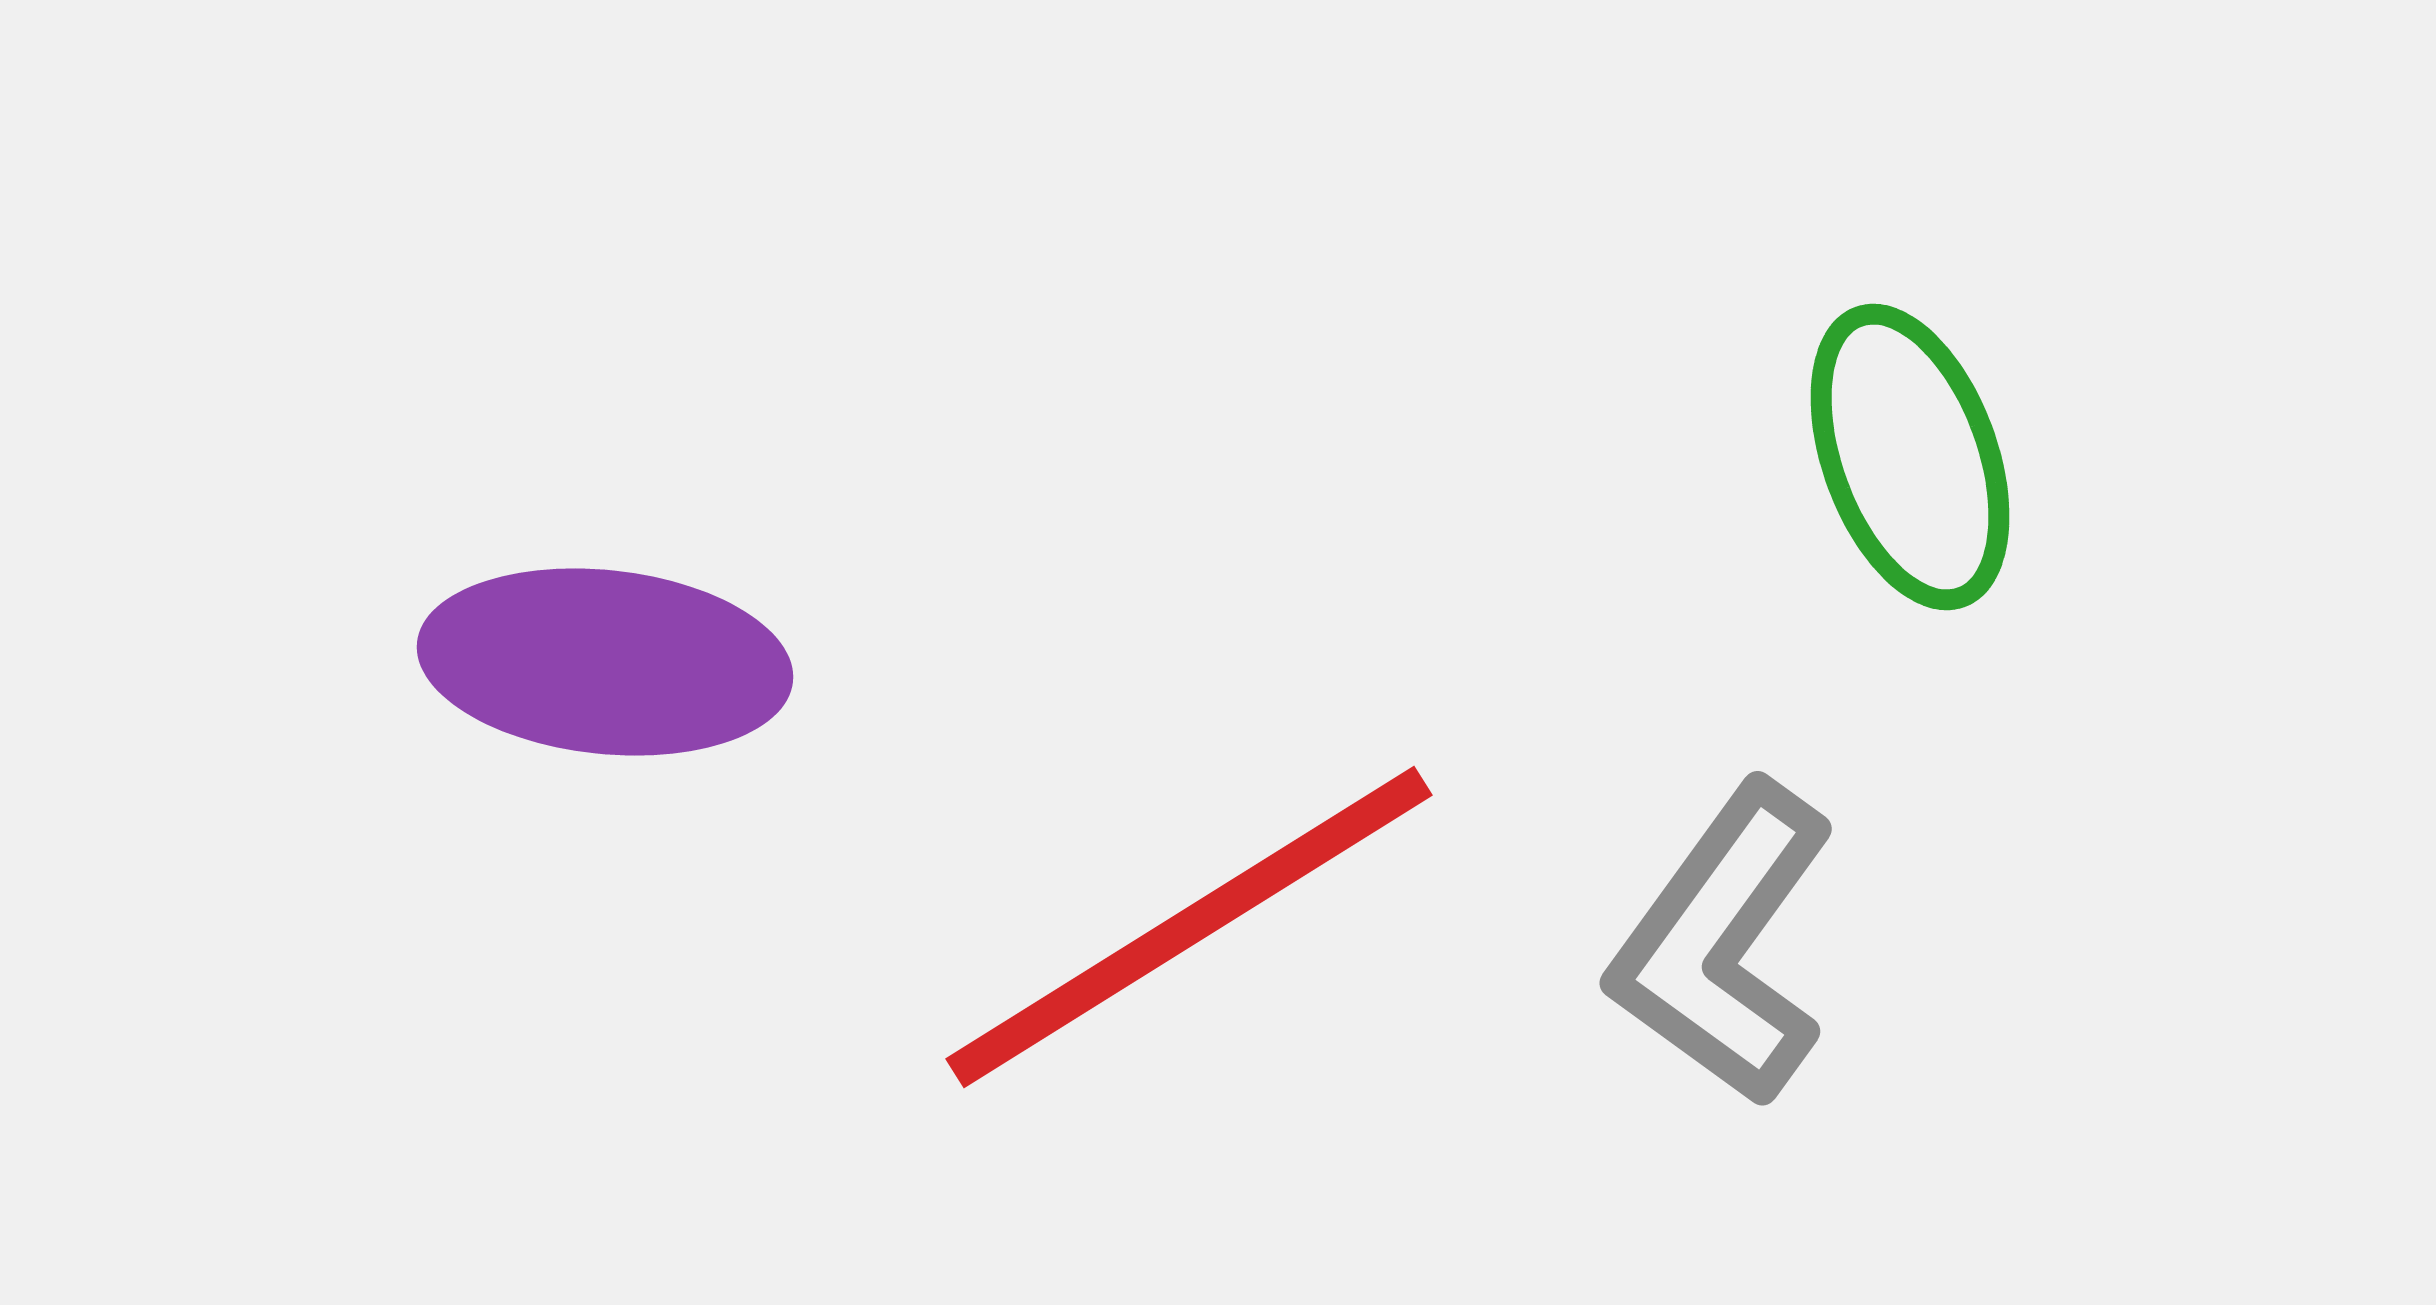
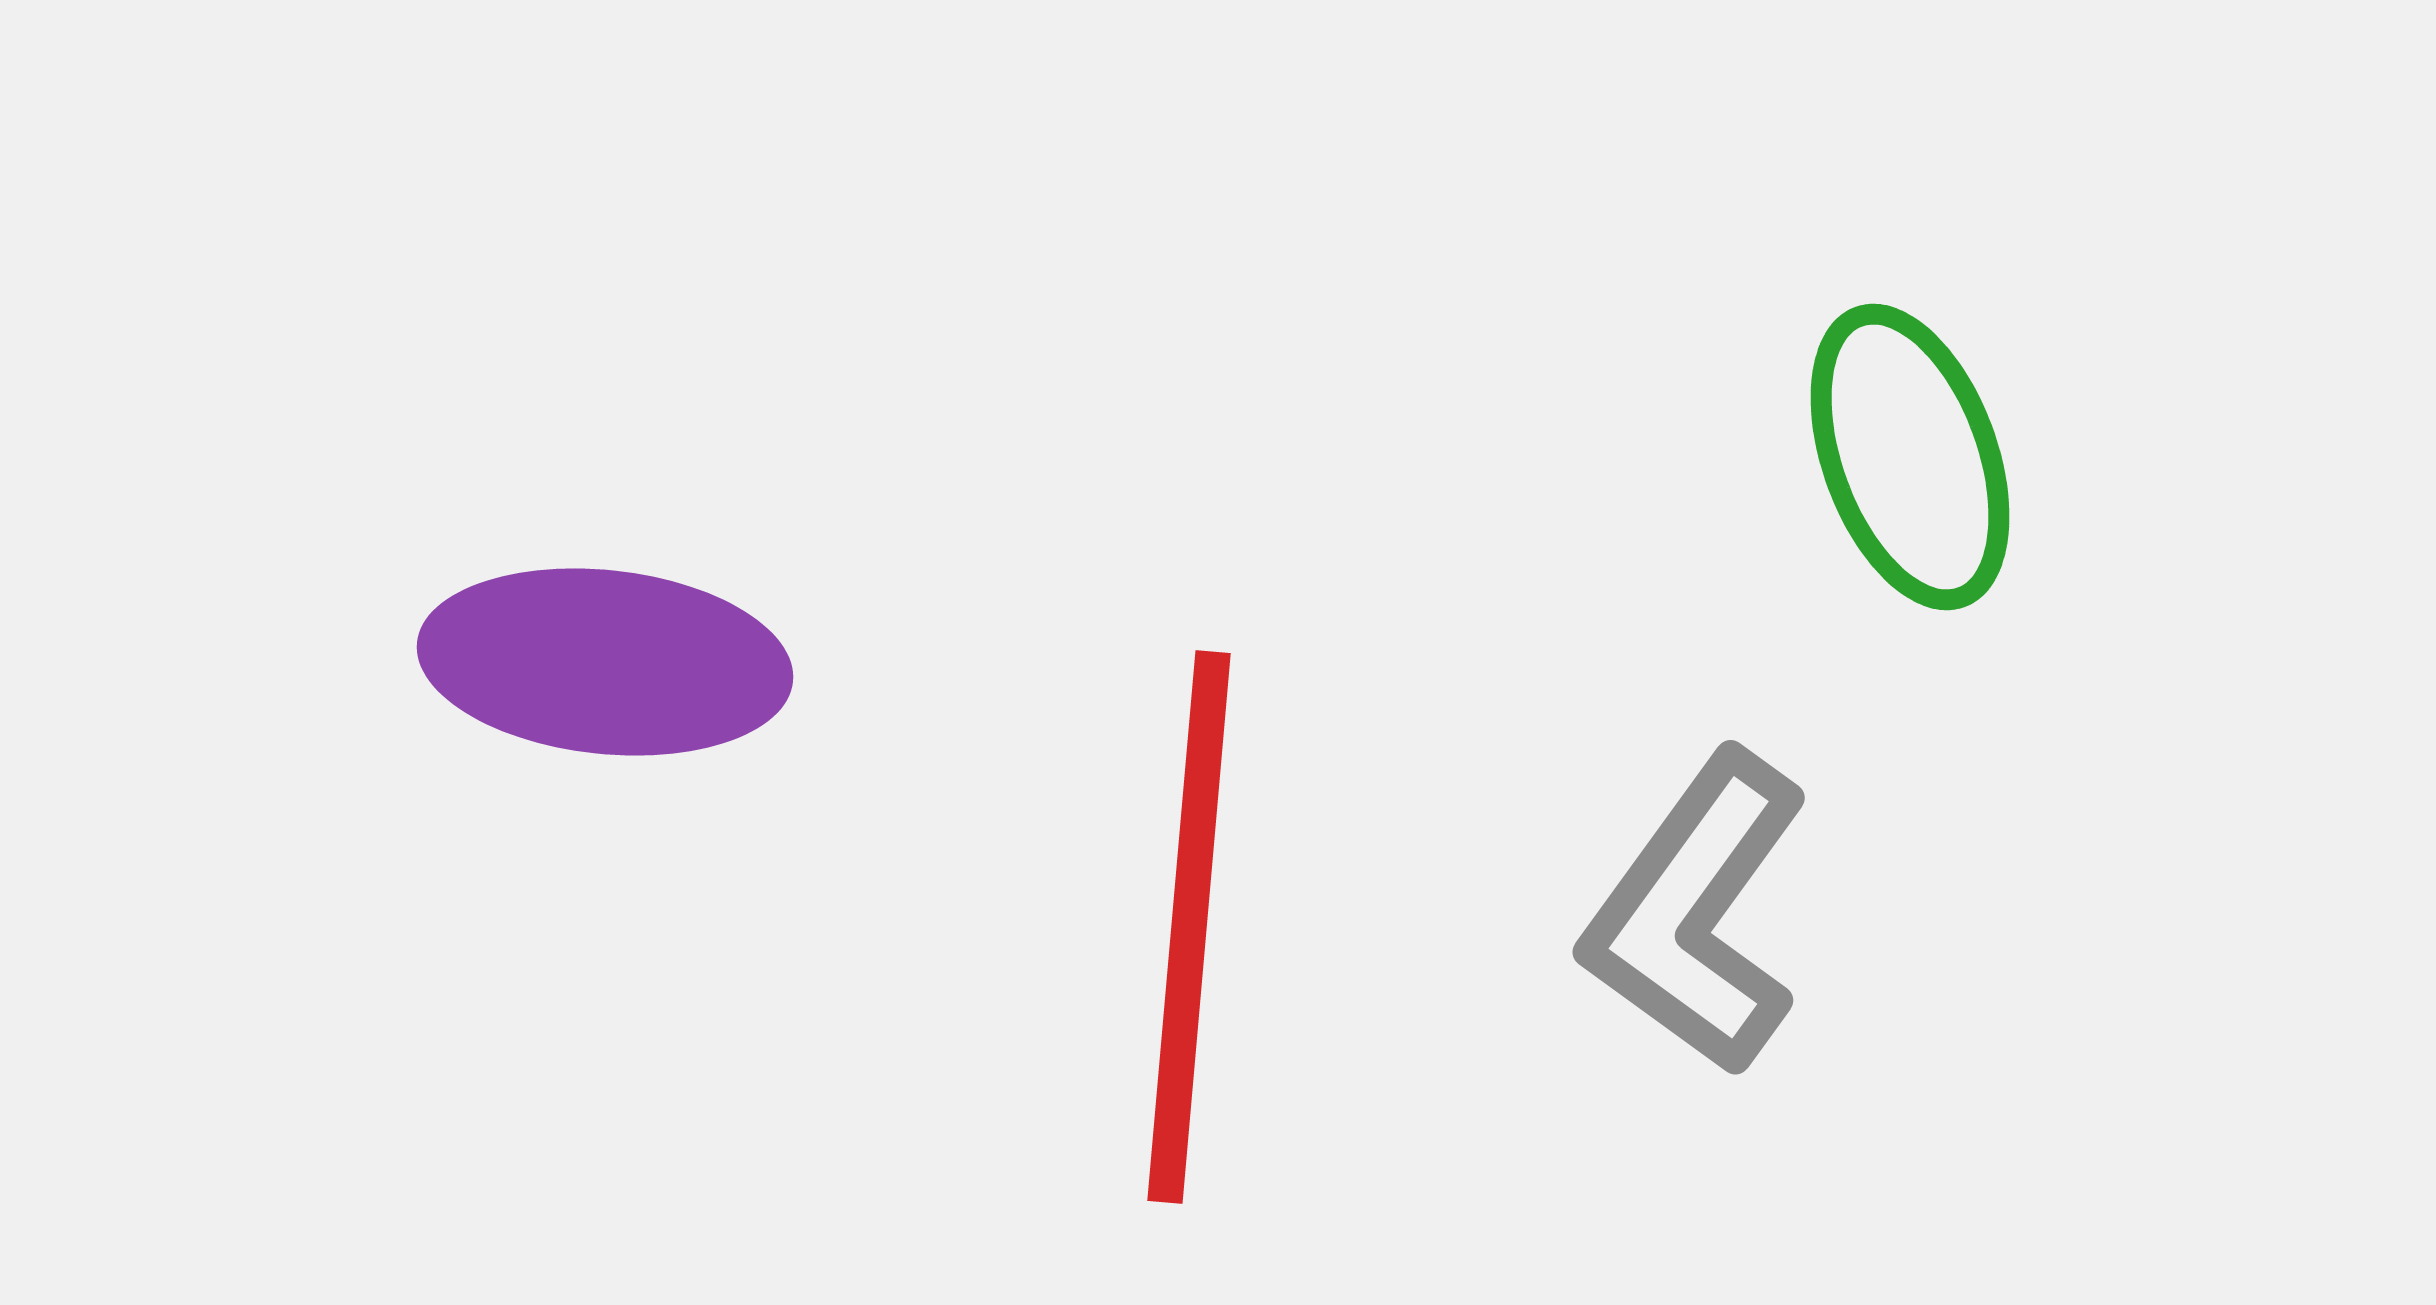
red line: rotated 53 degrees counterclockwise
gray L-shape: moved 27 px left, 31 px up
